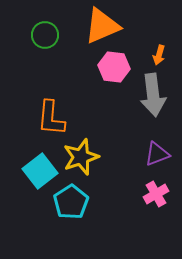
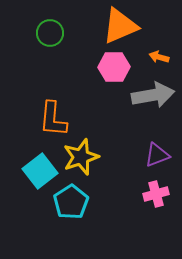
orange triangle: moved 18 px right
green circle: moved 5 px right, 2 px up
orange arrow: moved 2 px down; rotated 90 degrees clockwise
pink hexagon: rotated 8 degrees counterclockwise
gray arrow: rotated 93 degrees counterclockwise
orange L-shape: moved 2 px right, 1 px down
purple triangle: moved 1 px down
pink cross: rotated 15 degrees clockwise
